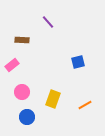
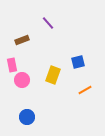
purple line: moved 1 px down
brown rectangle: rotated 24 degrees counterclockwise
pink rectangle: rotated 64 degrees counterclockwise
pink circle: moved 12 px up
yellow rectangle: moved 24 px up
orange line: moved 15 px up
